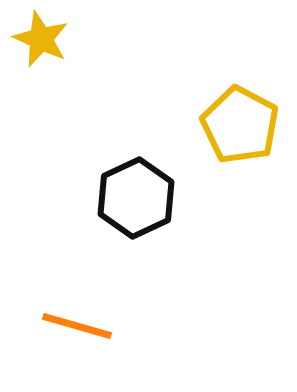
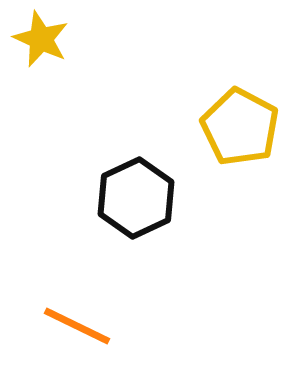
yellow pentagon: moved 2 px down
orange line: rotated 10 degrees clockwise
